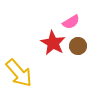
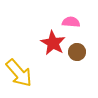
pink semicircle: rotated 144 degrees counterclockwise
brown circle: moved 1 px left, 6 px down
